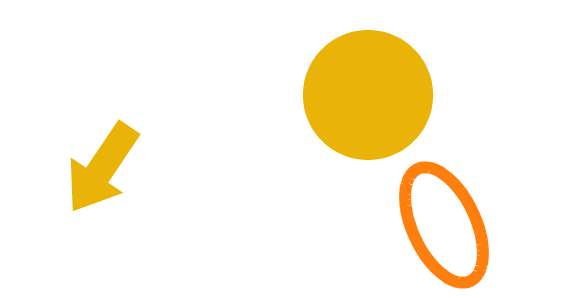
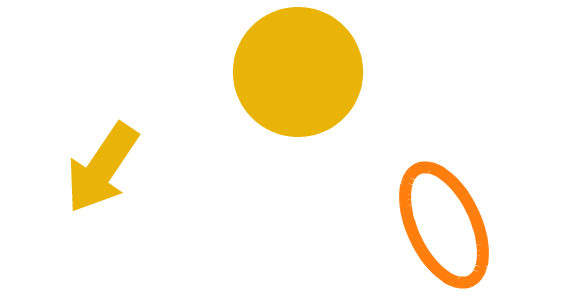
yellow circle: moved 70 px left, 23 px up
